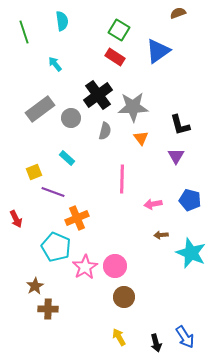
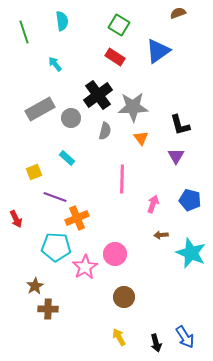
green square: moved 5 px up
gray rectangle: rotated 8 degrees clockwise
purple line: moved 2 px right, 5 px down
pink arrow: rotated 120 degrees clockwise
cyan pentagon: rotated 20 degrees counterclockwise
pink circle: moved 12 px up
